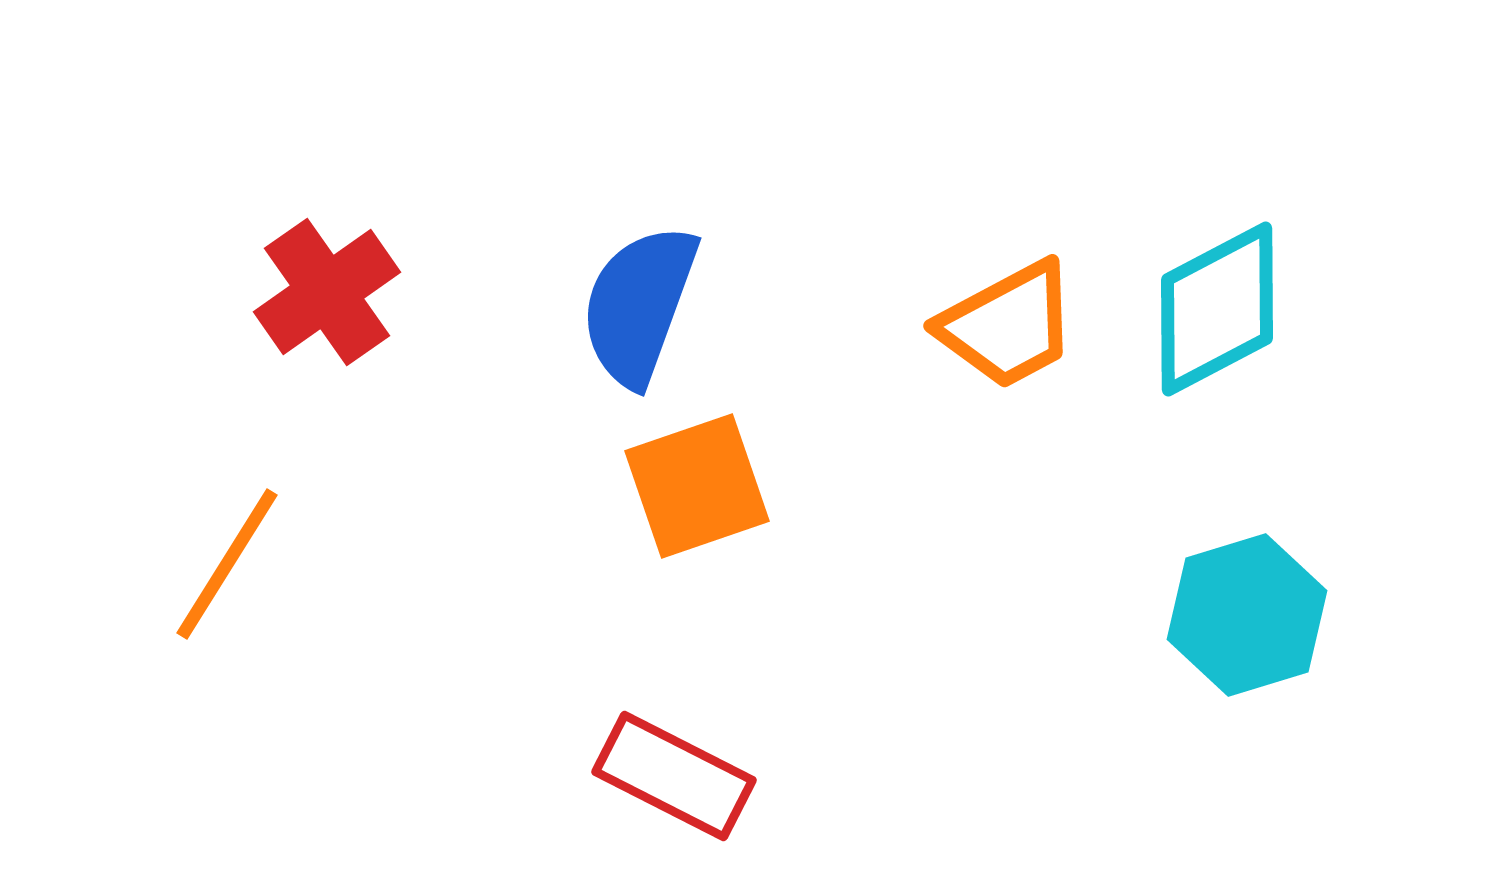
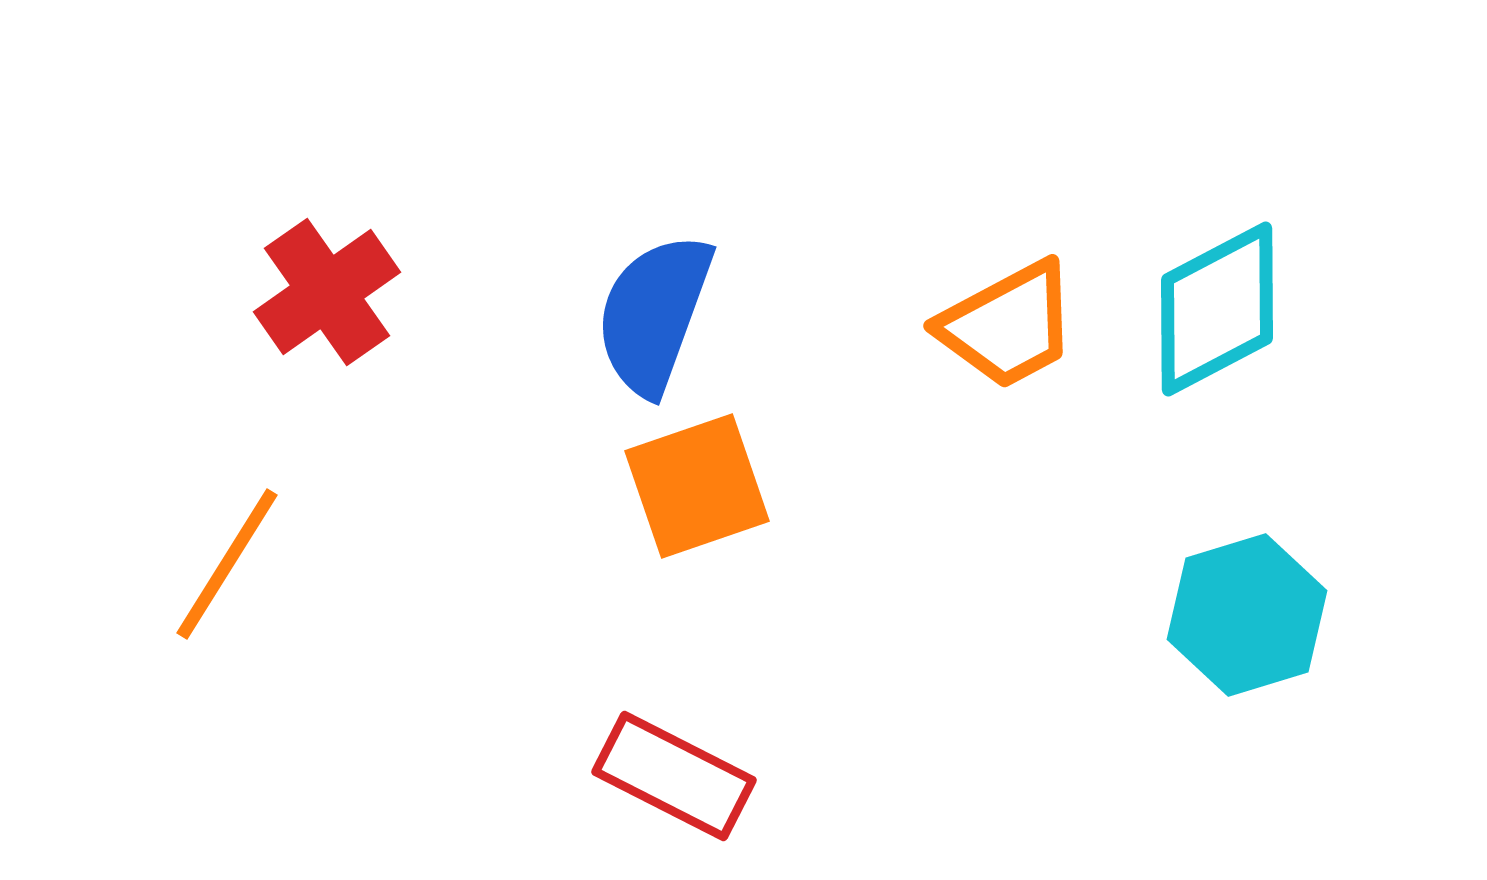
blue semicircle: moved 15 px right, 9 px down
